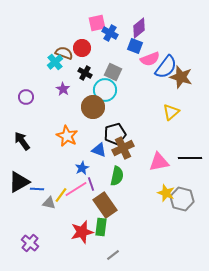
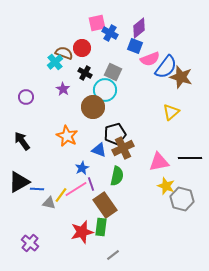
yellow star: moved 7 px up
